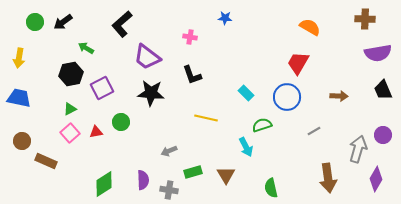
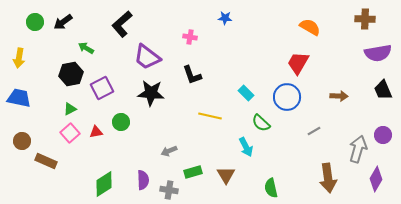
yellow line at (206, 118): moved 4 px right, 2 px up
green semicircle at (262, 125): moved 1 px left, 2 px up; rotated 120 degrees counterclockwise
